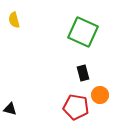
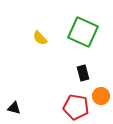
yellow semicircle: moved 26 px right, 18 px down; rotated 28 degrees counterclockwise
orange circle: moved 1 px right, 1 px down
black triangle: moved 4 px right, 1 px up
